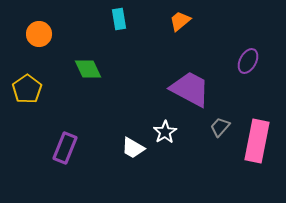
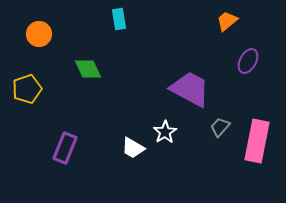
orange trapezoid: moved 47 px right
yellow pentagon: rotated 16 degrees clockwise
